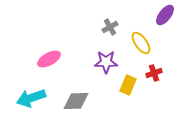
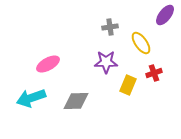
gray cross: rotated 21 degrees clockwise
pink ellipse: moved 1 px left, 5 px down
